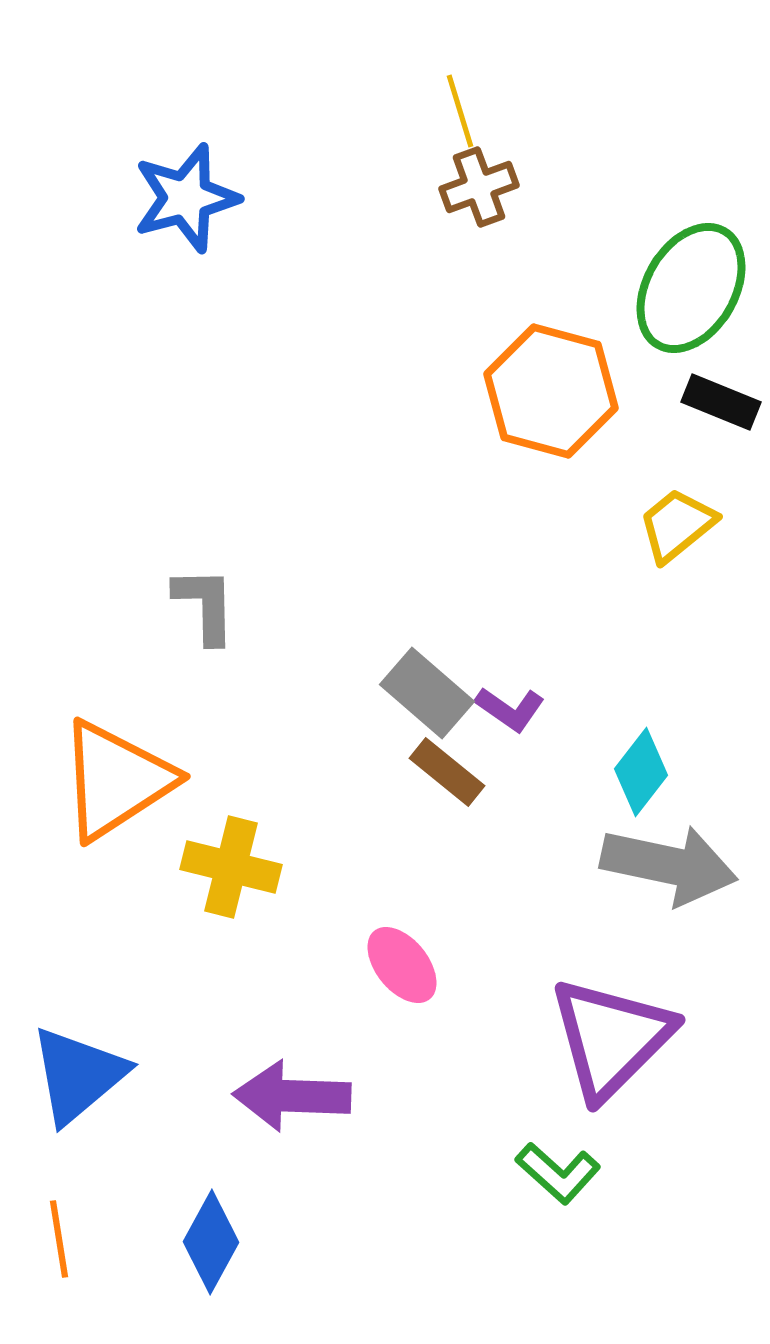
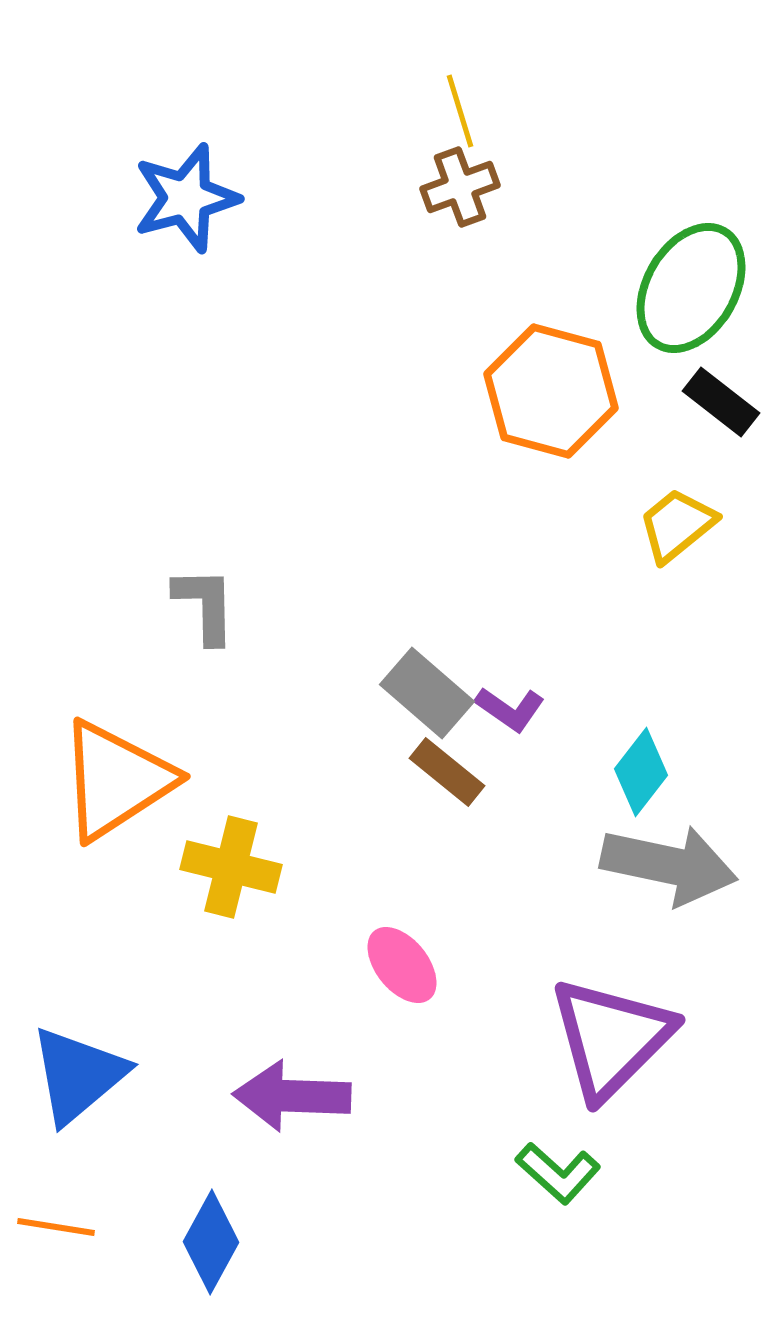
brown cross: moved 19 px left
black rectangle: rotated 16 degrees clockwise
orange line: moved 3 px left, 12 px up; rotated 72 degrees counterclockwise
